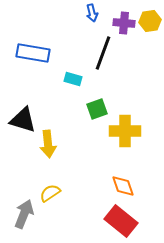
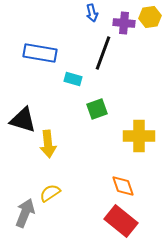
yellow hexagon: moved 4 px up
blue rectangle: moved 7 px right
yellow cross: moved 14 px right, 5 px down
gray arrow: moved 1 px right, 1 px up
